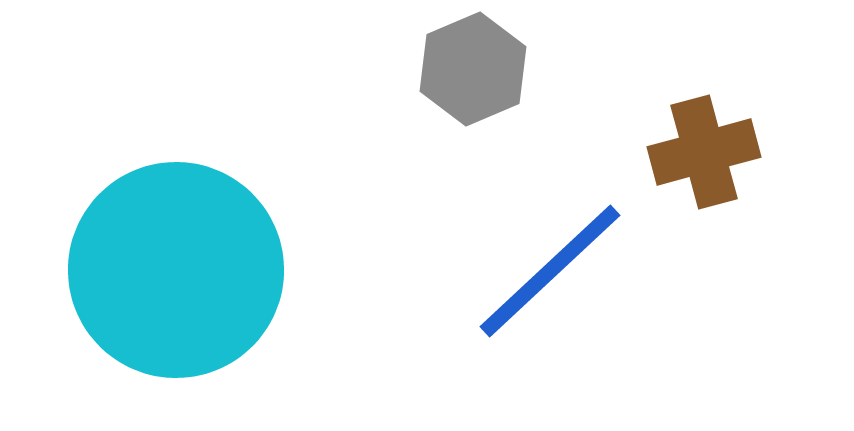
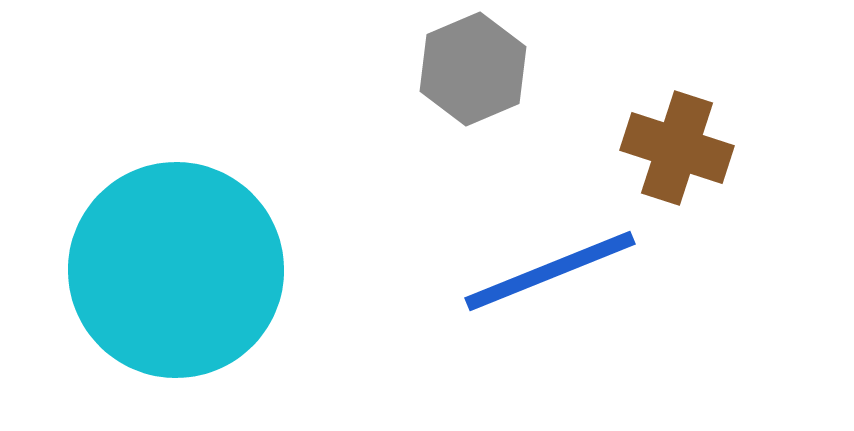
brown cross: moved 27 px left, 4 px up; rotated 33 degrees clockwise
blue line: rotated 21 degrees clockwise
